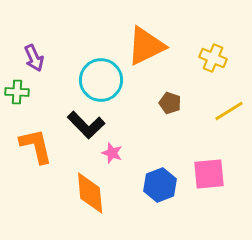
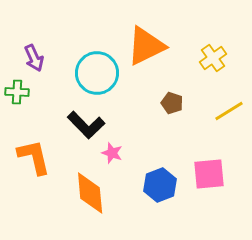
yellow cross: rotated 32 degrees clockwise
cyan circle: moved 4 px left, 7 px up
brown pentagon: moved 2 px right
orange L-shape: moved 2 px left, 11 px down
